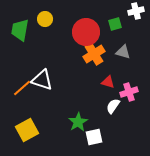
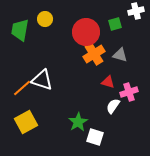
gray triangle: moved 3 px left, 3 px down
yellow square: moved 1 px left, 8 px up
white square: moved 1 px right; rotated 30 degrees clockwise
